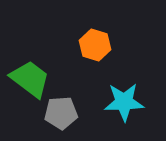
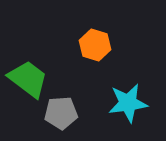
green trapezoid: moved 2 px left
cyan star: moved 4 px right, 1 px down; rotated 6 degrees counterclockwise
